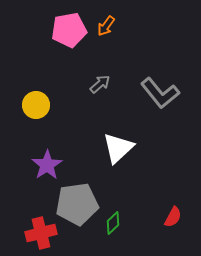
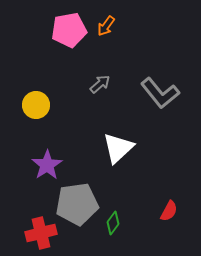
red semicircle: moved 4 px left, 6 px up
green diamond: rotated 10 degrees counterclockwise
